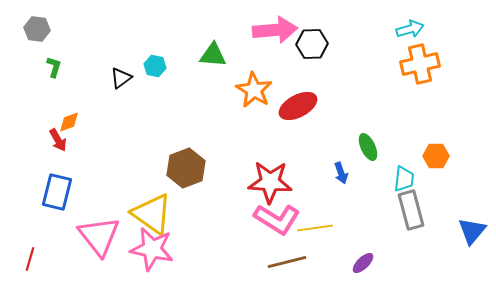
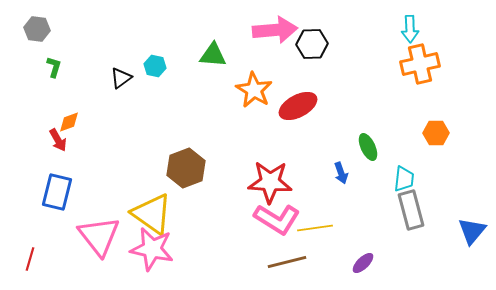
cyan arrow: rotated 104 degrees clockwise
orange hexagon: moved 23 px up
